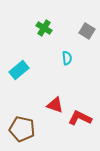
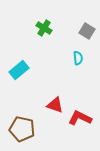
cyan semicircle: moved 11 px right
